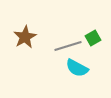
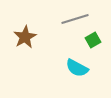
green square: moved 2 px down
gray line: moved 7 px right, 27 px up
